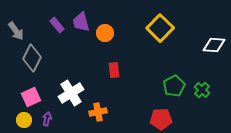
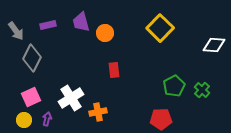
purple rectangle: moved 9 px left; rotated 63 degrees counterclockwise
white cross: moved 5 px down
